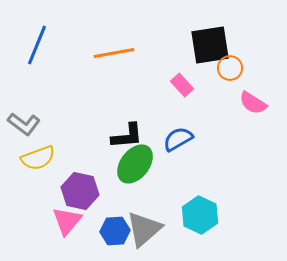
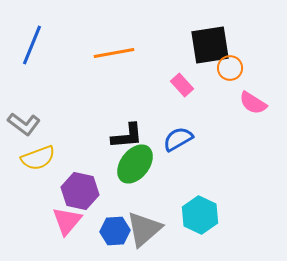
blue line: moved 5 px left
